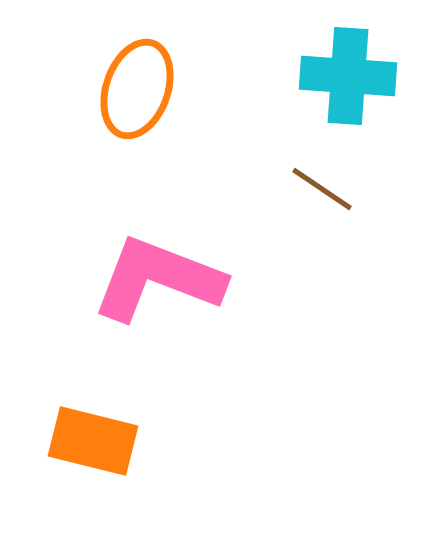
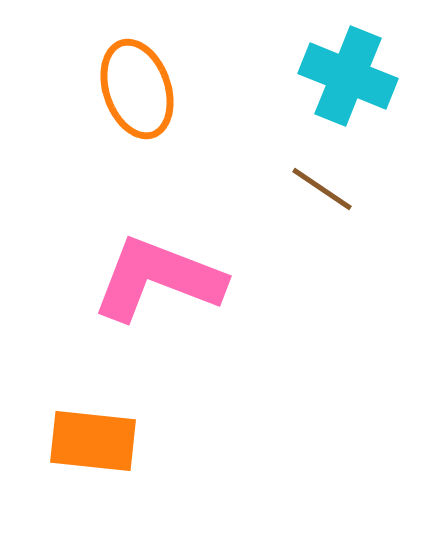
cyan cross: rotated 18 degrees clockwise
orange ellipse: rotated 38 degrees counterclockwise
orange rectangle: rotated 8 degrees counterclockwise
